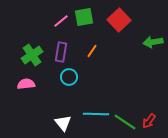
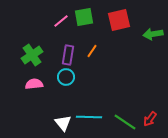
red square: rotated 30 degrees clockwise
green arrow: moved 8 px up
purple rectangle: moved 7 px right, 3 px down
cyan circle: moved 3 px left
pink semicircle: moved 8 px right
cyan line: moved 7 px left, 3 px down
red arrow: moved 1 px right, 2 px up
